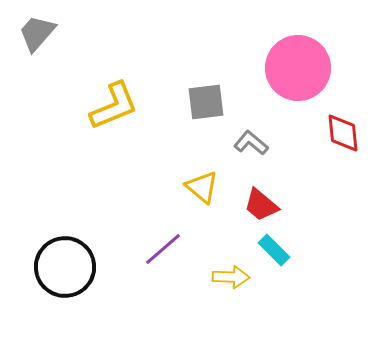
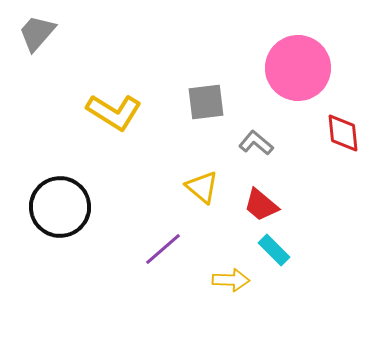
yellow L-shape: moved 6 px down; rotated 54 degrees clockwise
gray L-shape: moved 5 px right
black circle: moved 5 px left, 60 px up
yellow arrow: moved 3 px down
